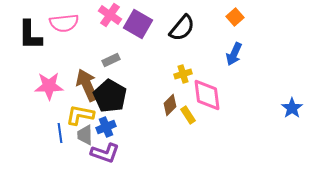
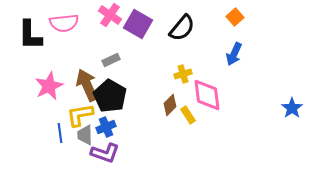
pink star: rotated 24 degrees counterclockwise
yellow L-shape: rotated 20 degrees counterclockwise
